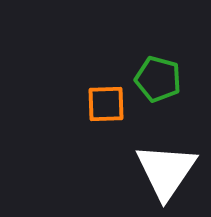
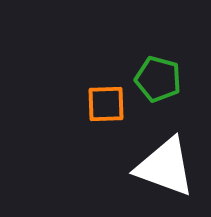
white triangle: moved 1 px left, 4 px up; rotated 44 degrees counterclockwise
